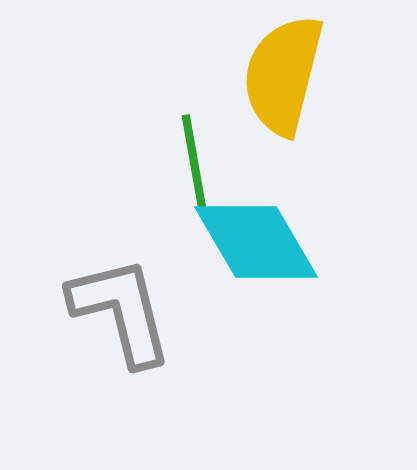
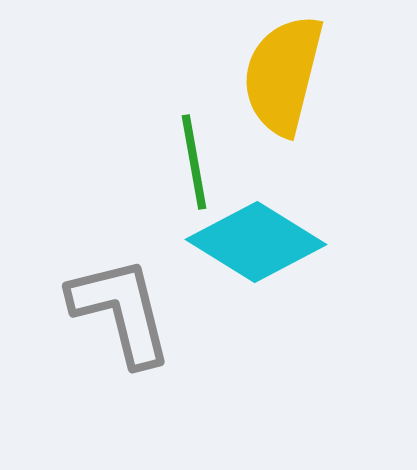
cyan diamond: rotated 28 degrees counterclockwise
